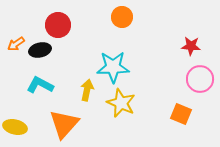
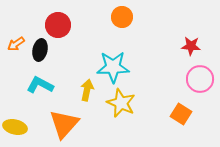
black ellipse: rotated 65 degrees counterclockwise
orange square: rotated 10 degrees clockwise
